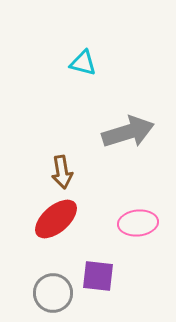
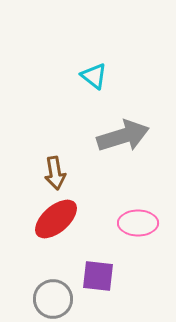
cyan triangle: moved 11 px right, 13 px down; rotated 24 degrees clockwise
gray arrow: moved 5 px left, 4 px down
brown arrow: moved 7 px left, 1 px down
pink ellipse: rotated 6 degrees clockwise
gray circle: moved 6 px down
